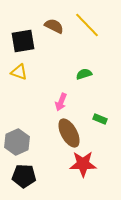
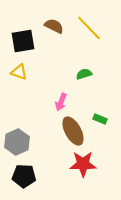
yellow line: moved 2 px right, 3 px down
brown ellipse: moved 4 px right, 2 px up
